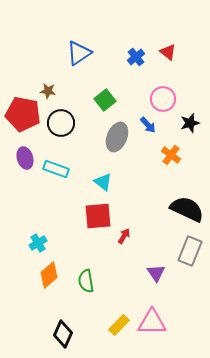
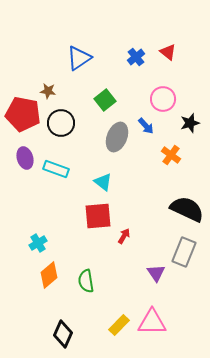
blue triangle: moved 5 px down
blue arrow: moved 2 px left, 1 px down
gray rectangle: moved 6 px left, 1 px down
